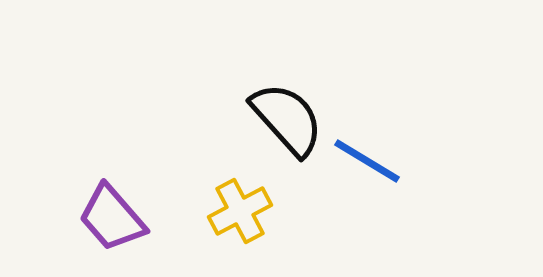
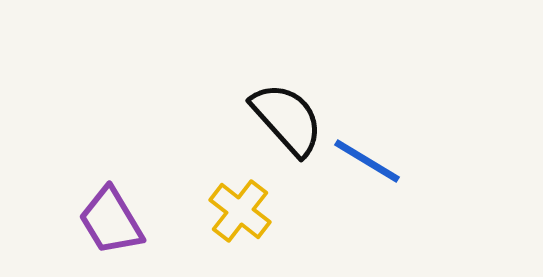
yellow cross: rotated 24 degrees counterclockwise
purple trapezoid: moved 1 px left, 3 px down; rotated 10 degrees clockwise
